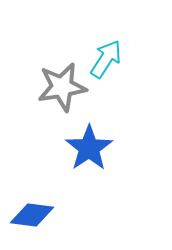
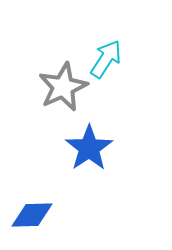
gray star: moved 1 px right; rotated 15 degrees counterclockwise
blue diamond: rotated 9 degrees counterclockwise
